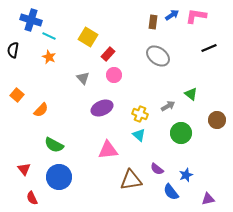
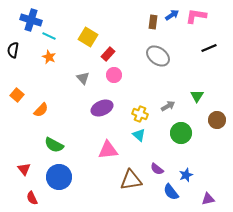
green triangle: moved 6 px right, 2 px down; rotated 24 degrees clockwise
